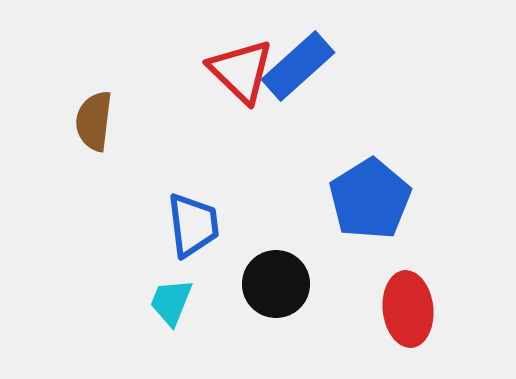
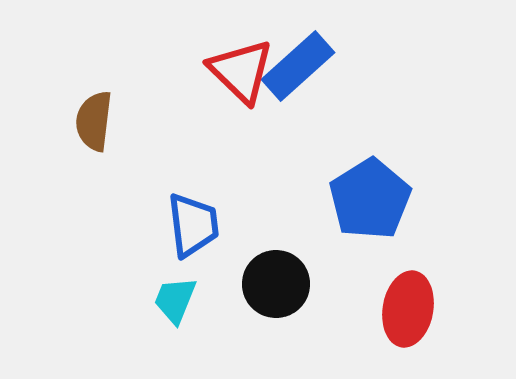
cyan trapezoid: moved 4 px right, 2 px up
red ellipse: rotated 16 degrees clockwise
